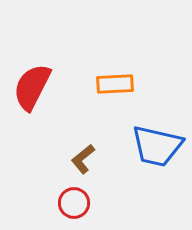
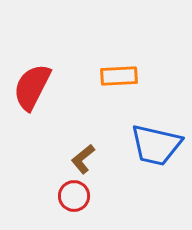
orange rectangle: moved 4 px right, 8 px up
blue trapezoid: moved 1 px left, 1 px up
red circle: moved 7 px up
